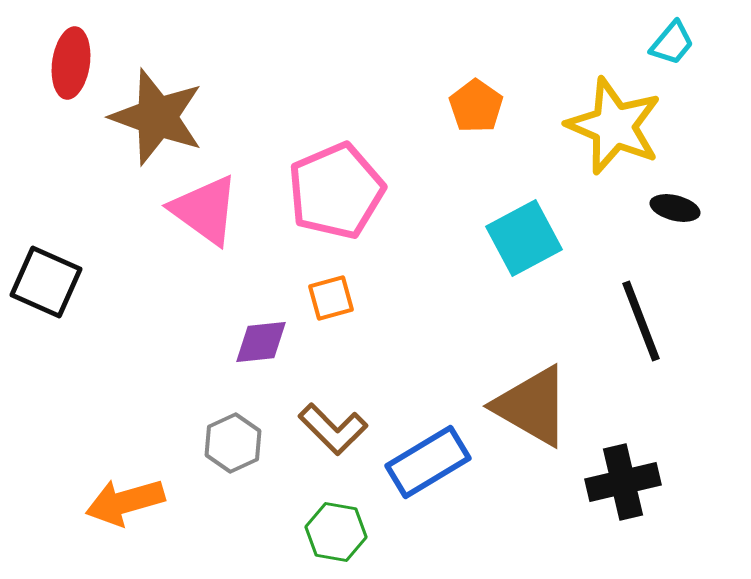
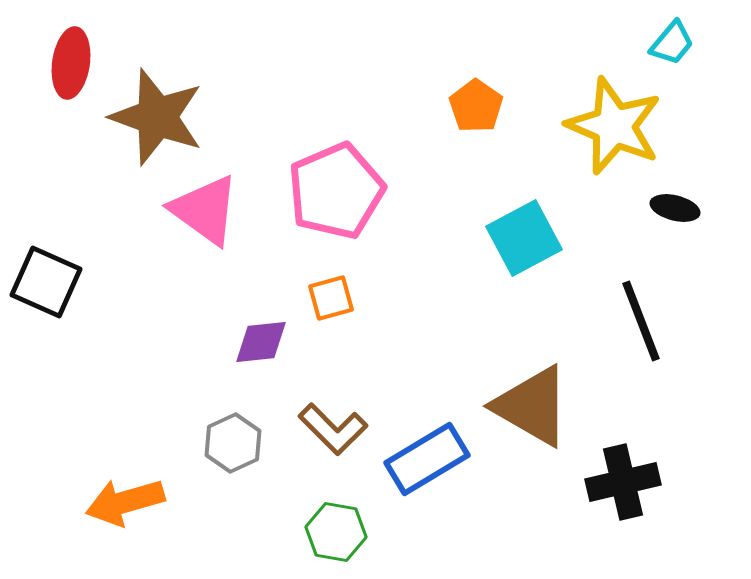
blue rectangle: moved 1 px left, 3 px up
